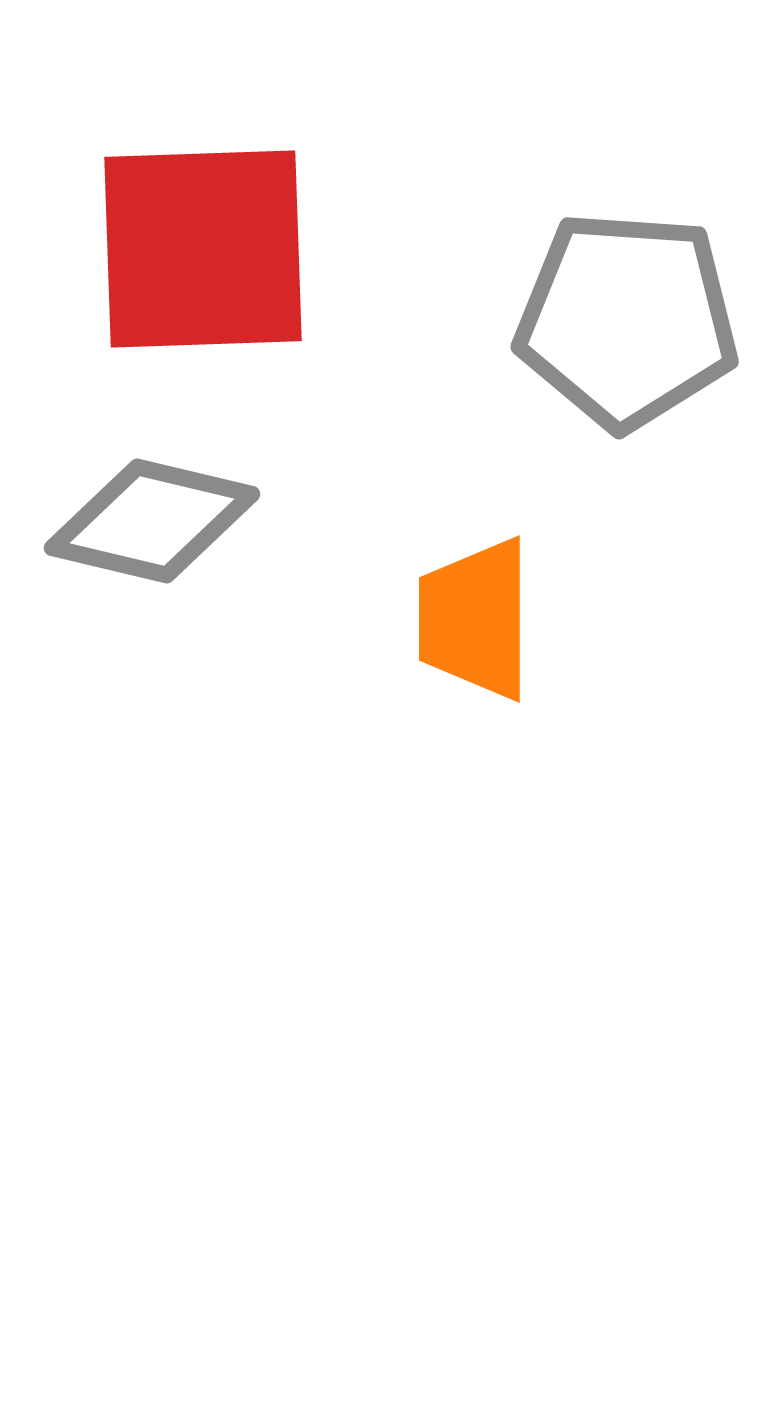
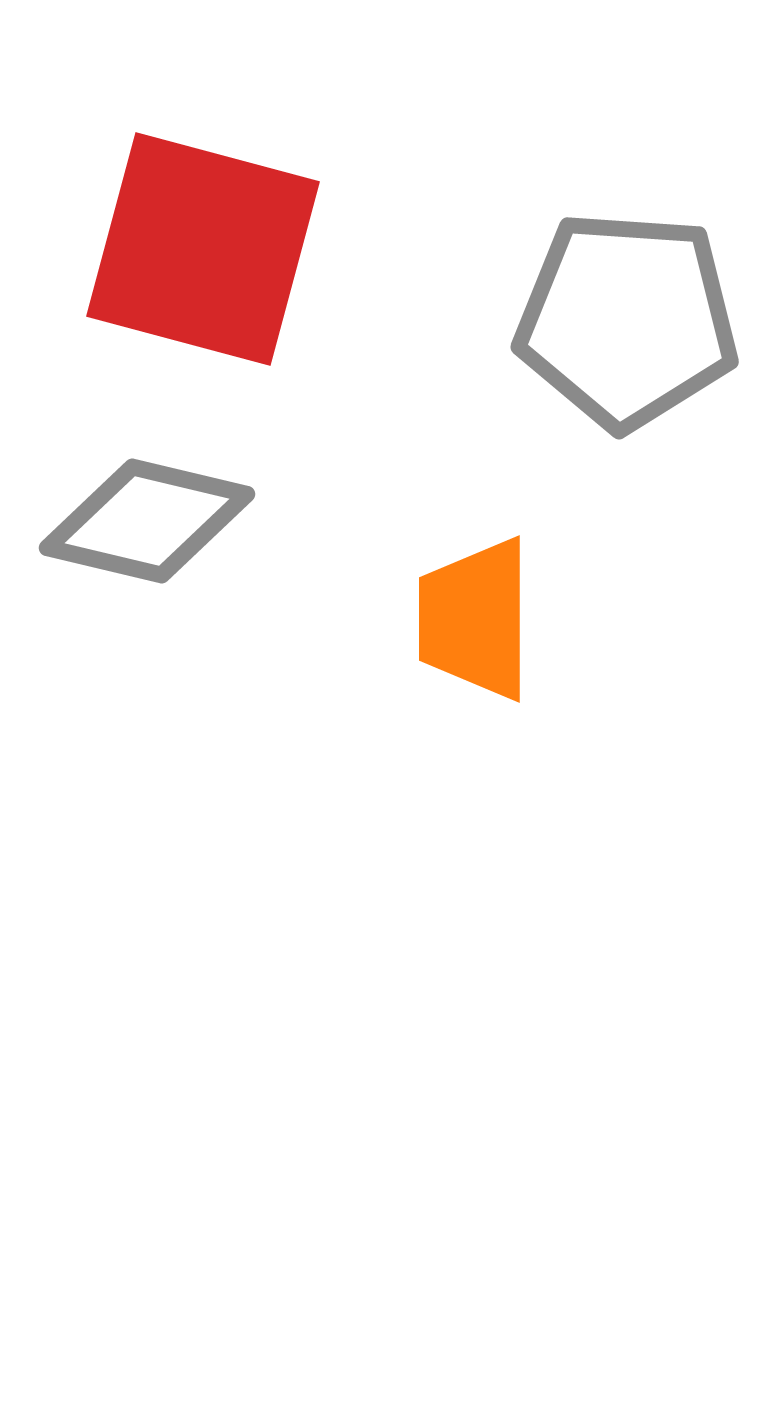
red square: rotated 17 degrees clockwise
gray diamond: moved 5 px left
